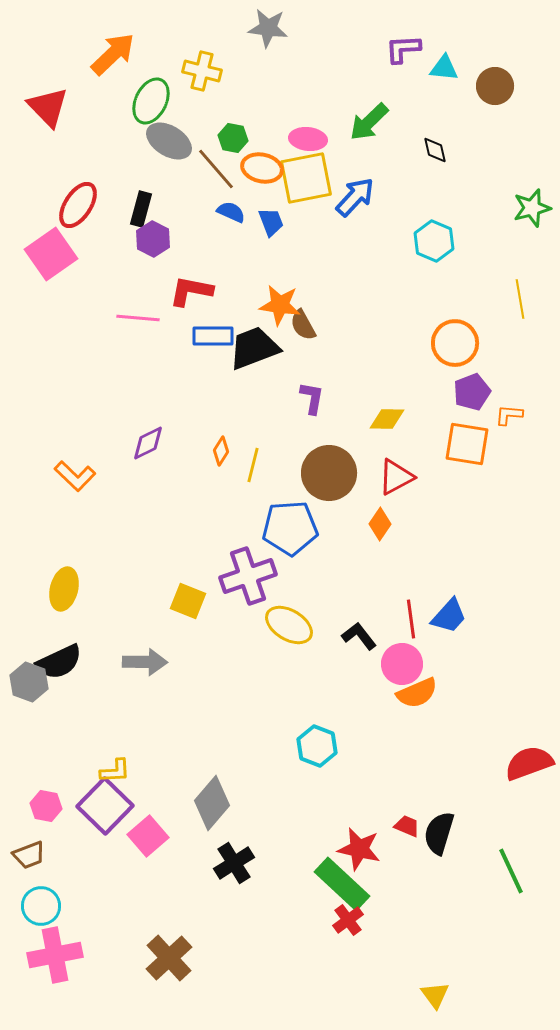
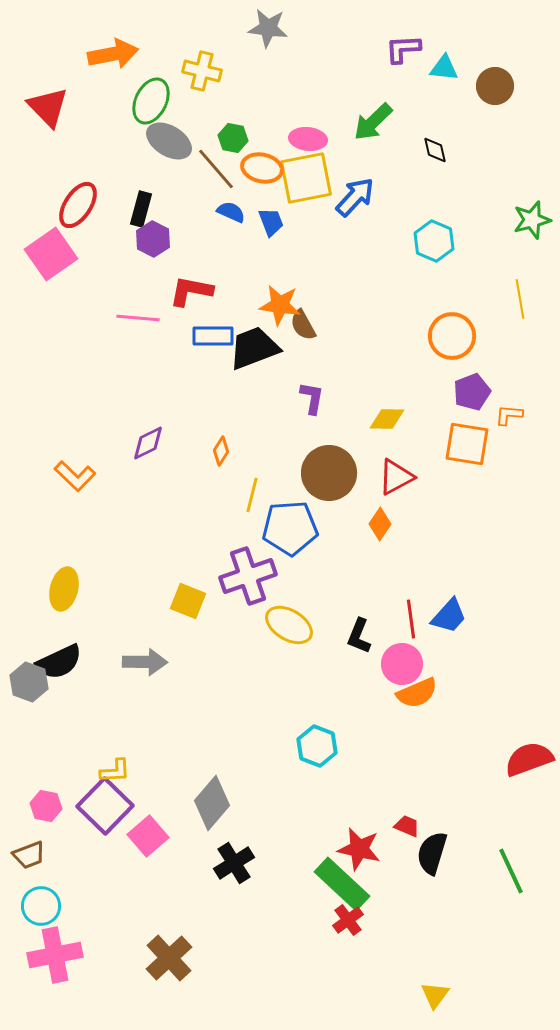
orange arrow at (113, 54): rotated 33 degrees clockwise
green arrow at (369, 122): moved 4 px right
green star at (532, 208): moved 12 px down
orange circle at (455, 343): moved 3 px left, 7 px up
yellow line at (253, 465): moved 1 px left, 30 px down
black L-shape at (359, 636): rotated 120 degrees counterclockwise
red semicircle at (529, 763): moved 4 px up
black semicircle at (439, 833): moved 7 px left, 20 px down
yellow triangle at (435, 995): rotated 12 degrees clockwise
